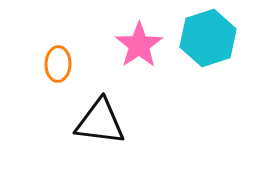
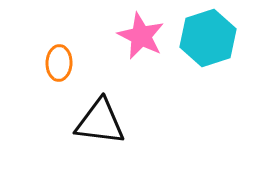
pink star: moved 2 px right, 9 px up; rotated 12 degrees counterclockwise
orange ellipse: moved 1 px right, 1 px up
